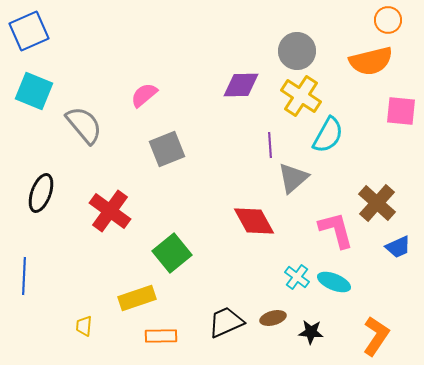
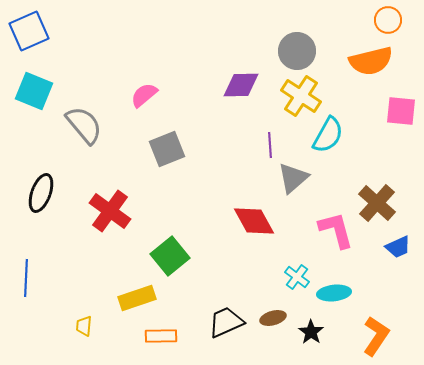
green square: moved 2 px left, 3 px down
blue line: moved 2 px right, 2 px down
cyan ellipse: moved 11 px down; rotated 28 degrees counterclockwise
black star: rotated 30 degrees clockwise
